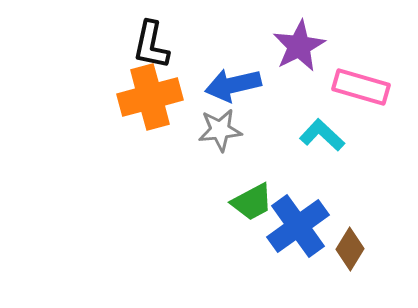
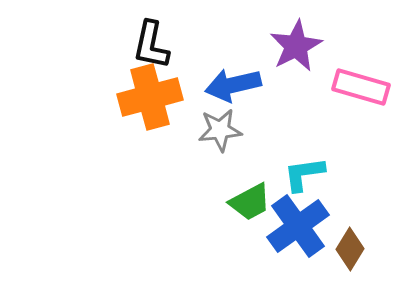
purple star: moved 3 px left
cyan L-shape: moved 18 px left, 39 px down; rotated 51 degrees counterclockwise
green trapezoid: moved 2 px left
